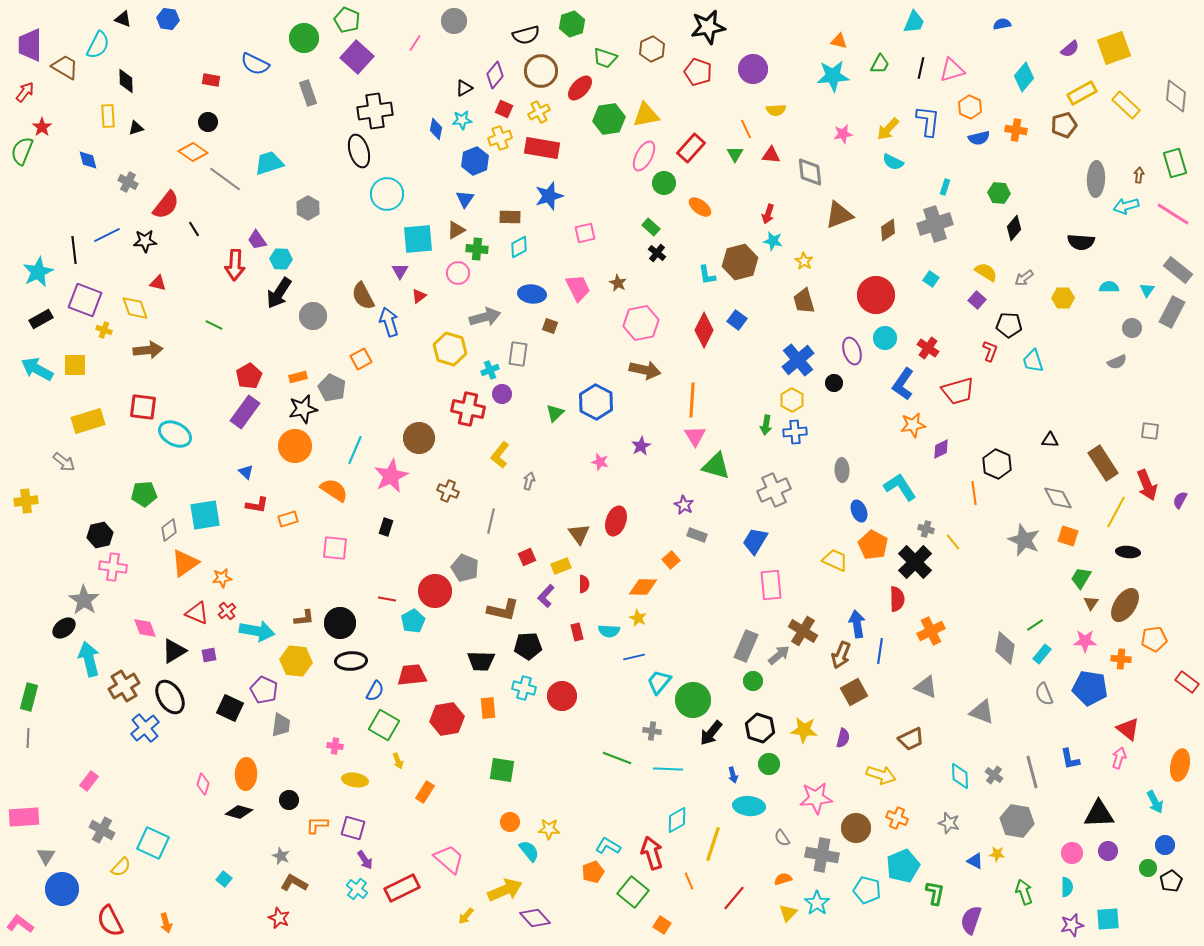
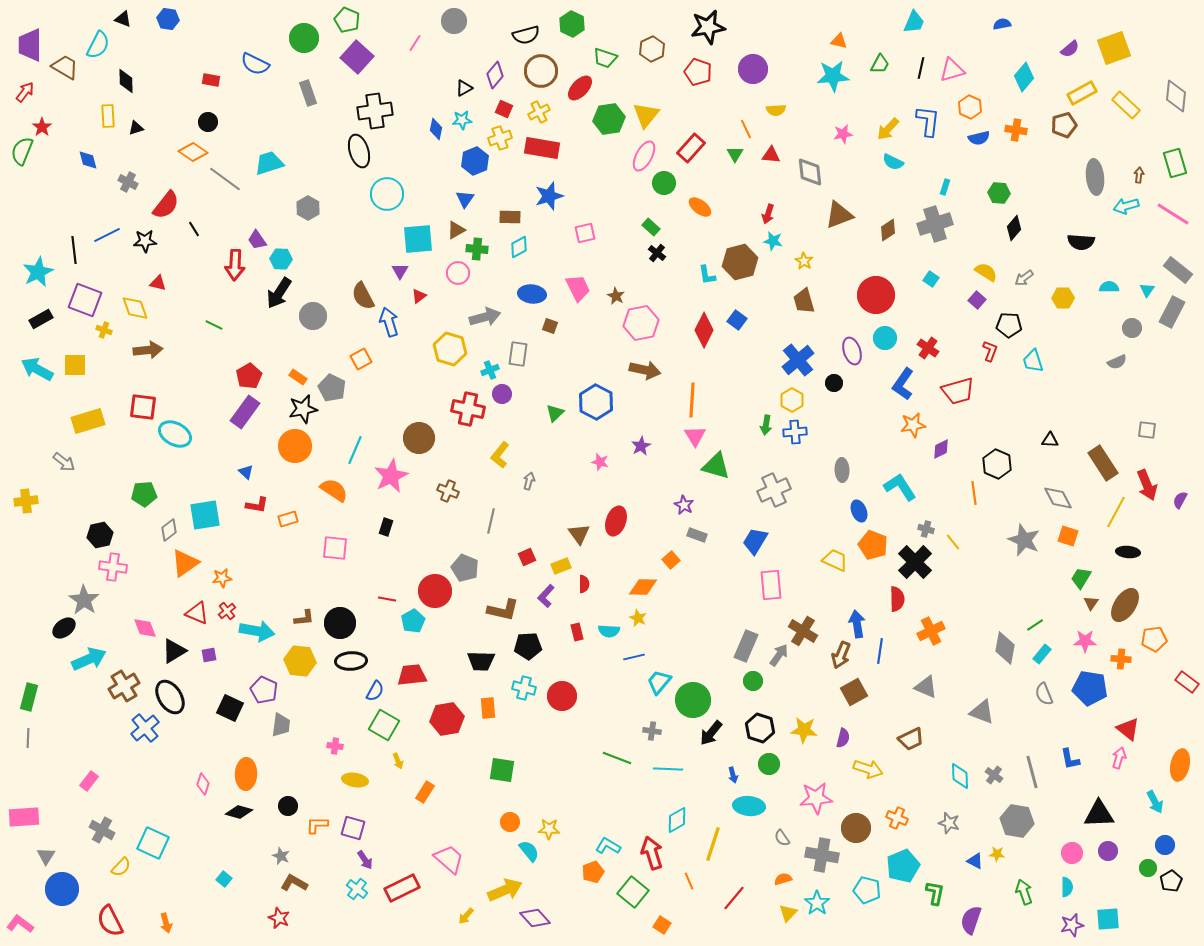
green hexagon at (572, 24): rotated 15 degrees counterclockwise
yellow triangle at (646, 115): rotated 40 degrees counterclockwise
gray ellipse at (1096, 179): moved 1 px left, 2 px up; rotated 8 degrees counterclockwise
brown star at (618, 283): moved 2 px left, 13 px down
orange rectangle at (298, 377): rotated 48 degrees clockwise
gray square at (1150, 431): moved 3 px left, 1 px up
orange pentagon at (873, 545): rotated 8 degrees counterclockwise
gray arrow at (779, 655): rotated 15 degrees counterclockwise
cyan arrow at (89, 659): rotated 80 degrees clockwise
yellow hexagon at (296, 661): moved 4 px right
yellow arrow at (881, 775): moved 13 px left, 6 px up
black circle at (289, 800): moved 1 px left, 6 px down
